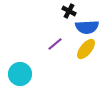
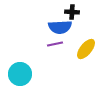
black cross: moved 3 px right, 1 px down; rotated 24 degrees counterclockwise
blue semicircle: moved 27 px left
purple line: rotated 28 degrees clockwise
